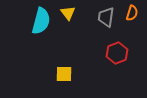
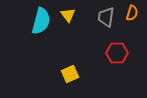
yellow triangle: moved 2 px down
red hexagon: rotated 20 degrees clockwise
yellow square: moved 6 px right; rotated 24 degrees counterclockwise
